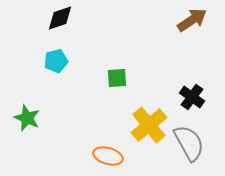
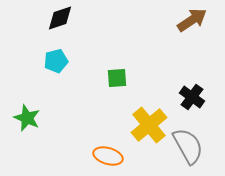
gray semicircle: moved 1 px left, 3 px down
